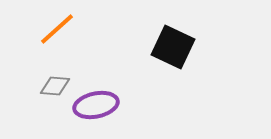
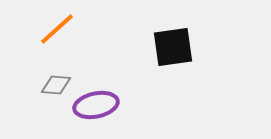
black square: rotated 33 degrees counterclockwise
gray diamond: moved 1 px right, 1 px up
